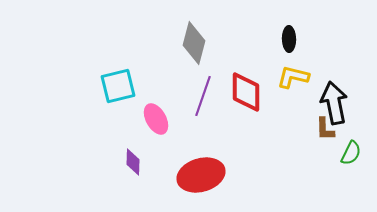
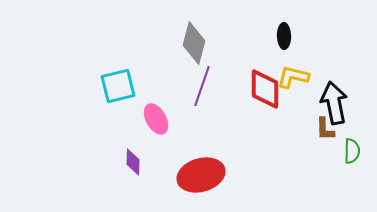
black ellipse: moved 5 px left, 3 px up
red diamond: moved 19 px right, 3 px up
purple line: moved 1 px left, 10 px up
green semicircle: moved 1 px right, 2 px up; rotated 25 degrees counterclockwise
